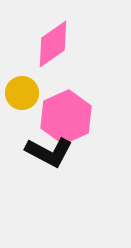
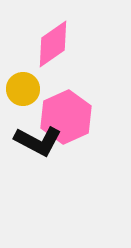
yellow circle: moved 1 px right, 4 px up
black L-shape: moved 11 px left, 11 px up
